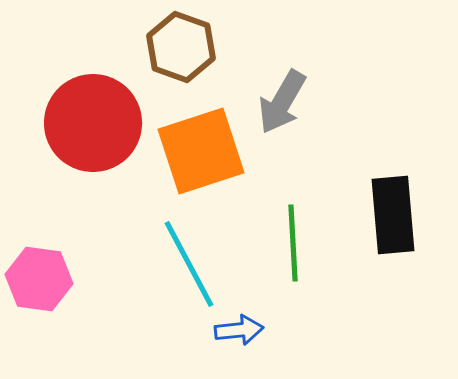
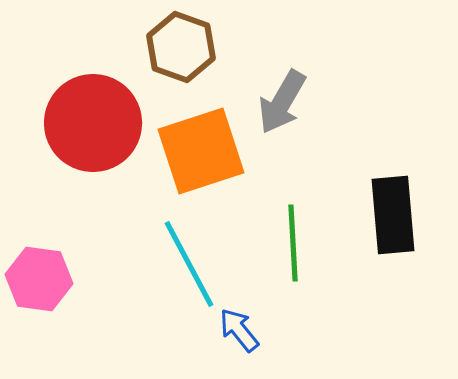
blue arrow: rotated 123 degrees counterclockwise
